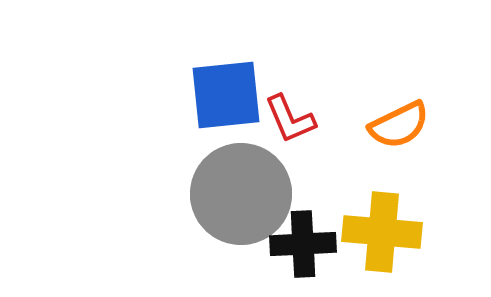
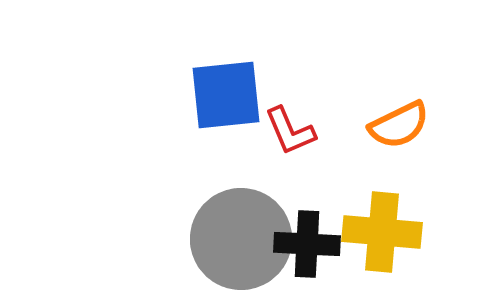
red L-shape: moved 12 px down
gray circle: moved 45 px down
black cross: moved 4 px right; rotated 6 degrees clockwise
